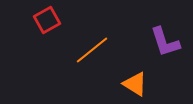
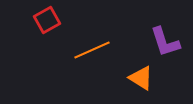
orange line: rotated 15 degrees clockwise
orange triangle: moved 6 px right, 6 px up
